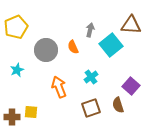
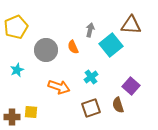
orange arrow: rotated 130 degrees clockwise
